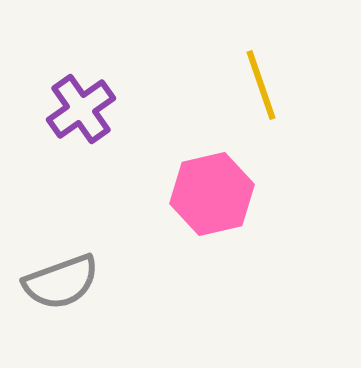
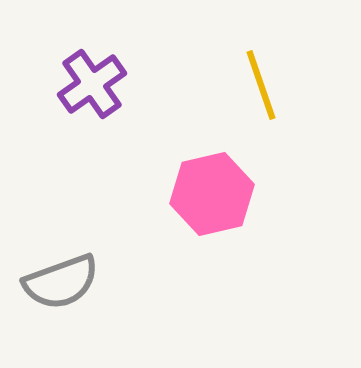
purple cross: moved 11 px right, 25 px up
